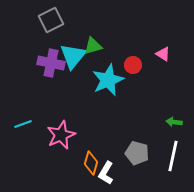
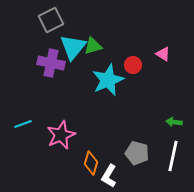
cyan triangle: moved 9 px up
white L-shape: moved 3 px right, 3 px down
